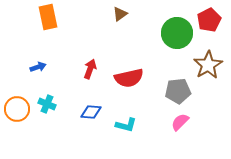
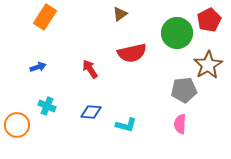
orange rectangle: moved 3 px left; rotated 45 degrees clockwise
red arrow: rotated 54 degrees counterclockwise
red semicircle: moved 3 px right, 25 px up
gray pentagon: moved 6 px right, 1 px up
cyan cross: moved 2 px down
orange circle: moved 16 px down
pink semicircle: moved 2 px down; rotated 42 degrees counterclockwise
